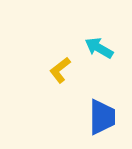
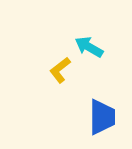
cyan arrow: moved 10 px left, 1 px up
